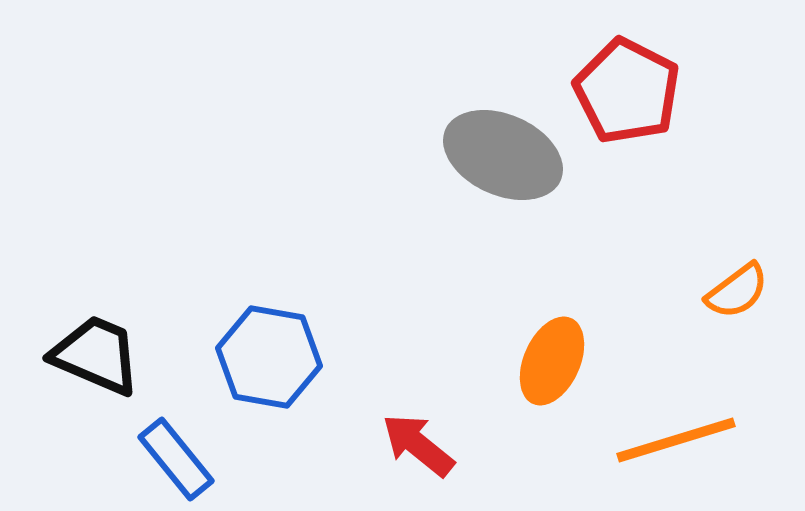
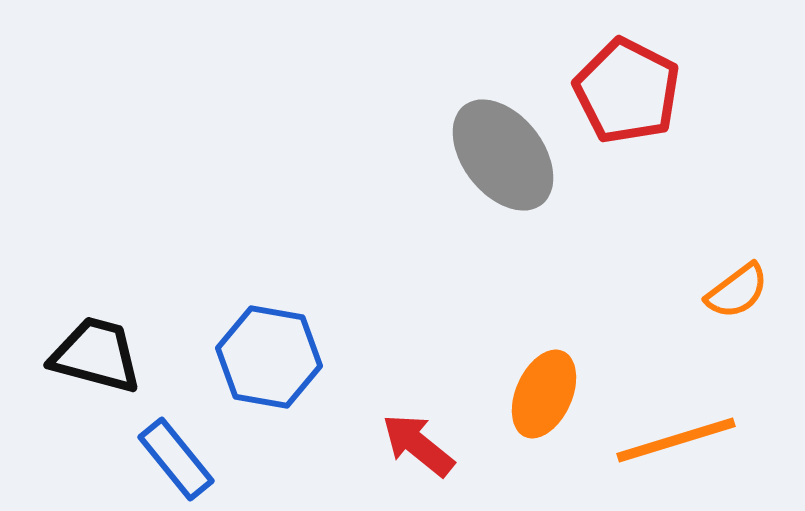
gray ellipse: rotated 28 degrees clockwise
black trapezoid: rotated 8 degrees counterclockwise
orange ellipse: moved 8 px left, 33 px down
